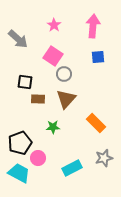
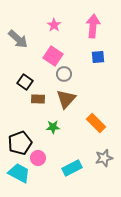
black square: rotated 28 degrees clockwise
